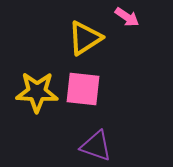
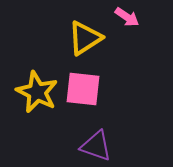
yellow star: rotated 24 degrees clockwise
